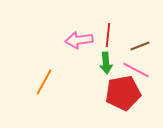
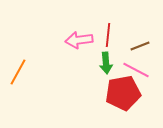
orange line: moved 26 px left, 10 px up
